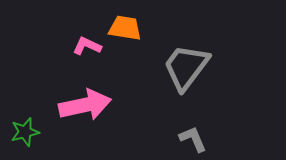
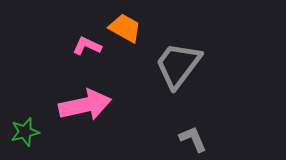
orange trapezoid: rotated 20 degrees clockwise
gray trapezoid: moved 8 px left, 2 px up
